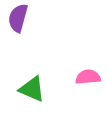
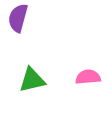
green triangle: moved 9 px up; rotated 36 degrees counterclockwise
